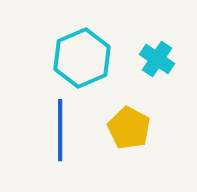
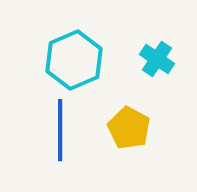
cyan hexagon: moved 8 px left, 2 px down
